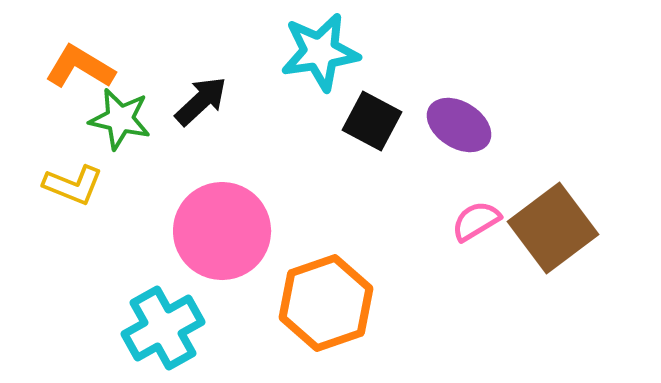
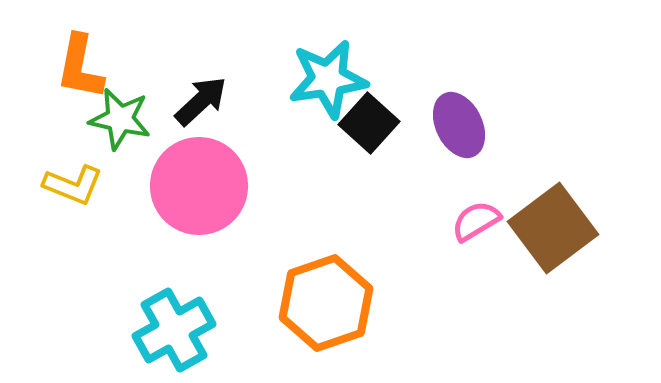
cyan star: moved 8 px right, 27 px down
orange L-shape: rotated 110 degrees counterclockwise
black square: moved 3 px left, 2 px down; rotated 14 degrees clockwise
purple ellipse: rotated 32 degrees clockwise
pink circle: moved 23 px left, 45 px up
cyan cross: moved 11 px right, 2 px down
